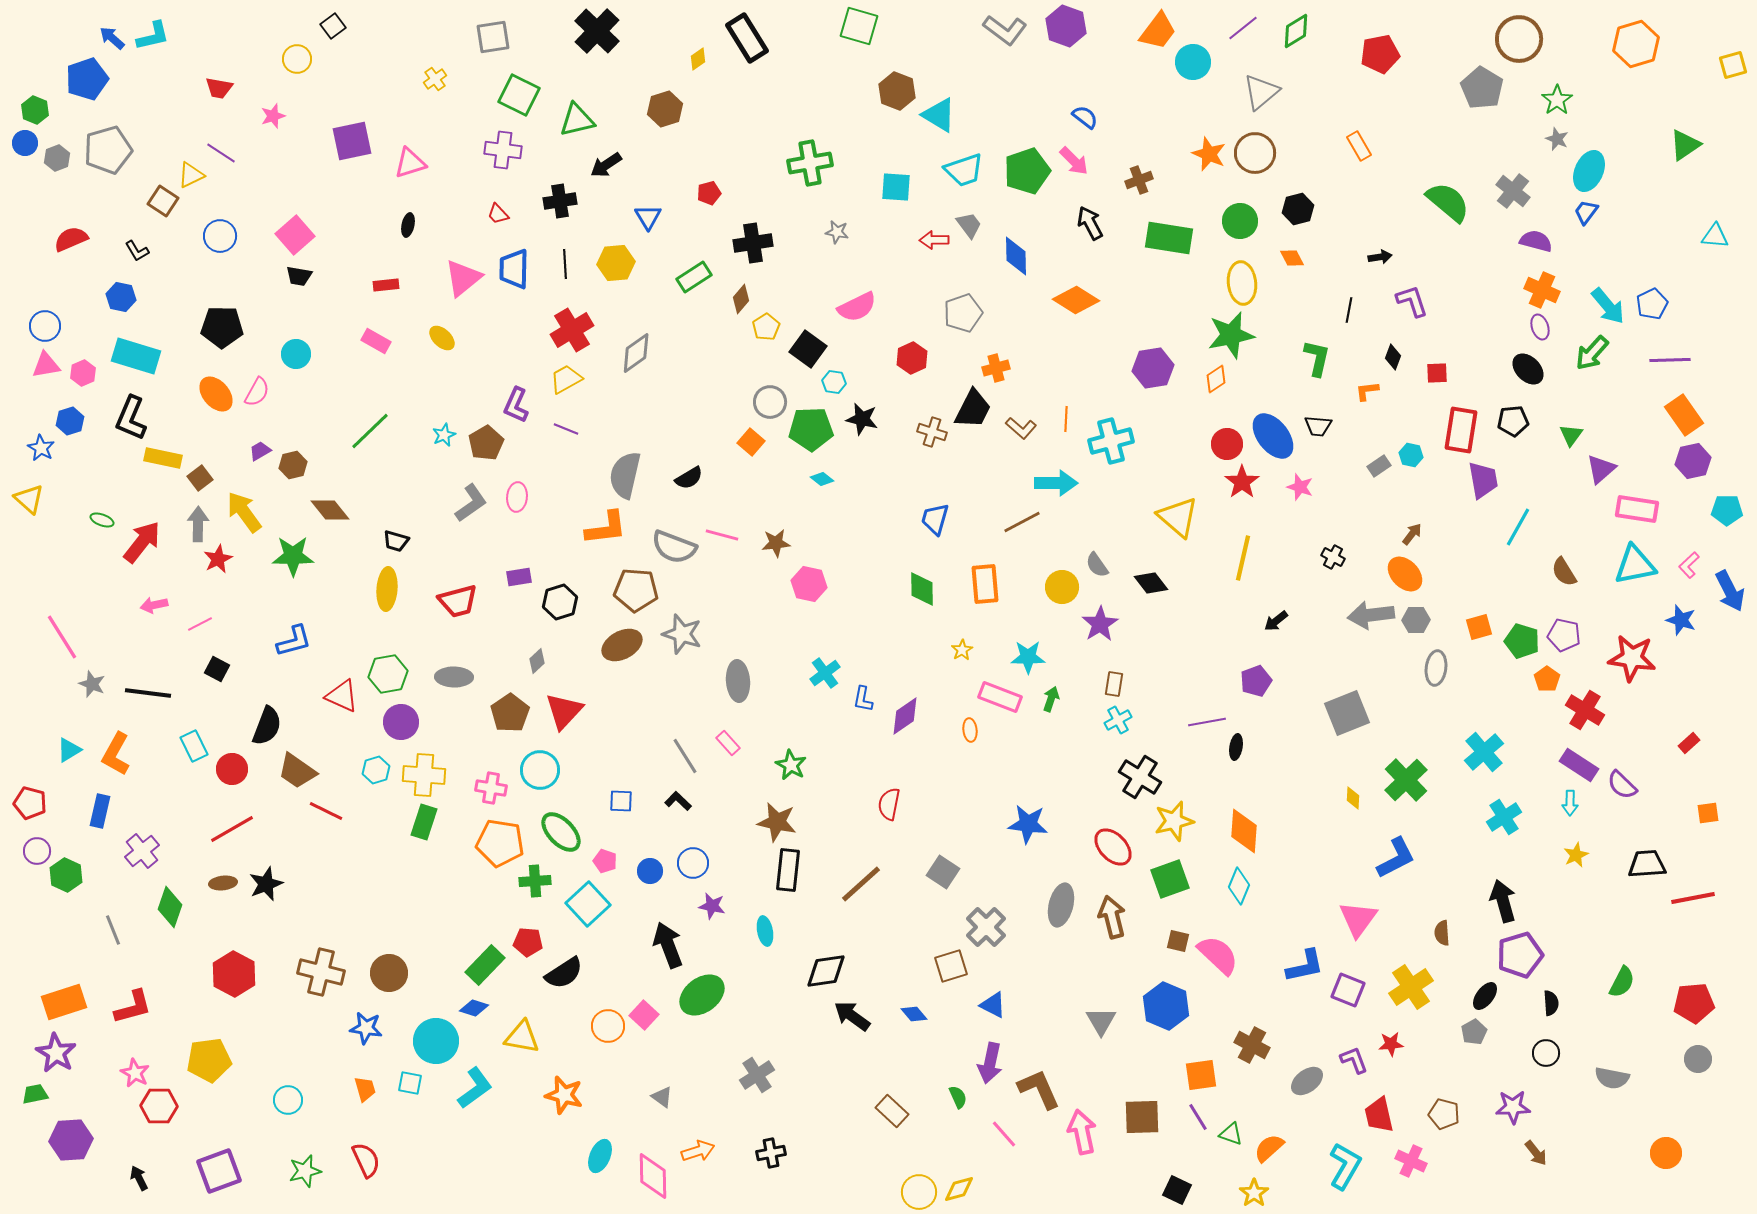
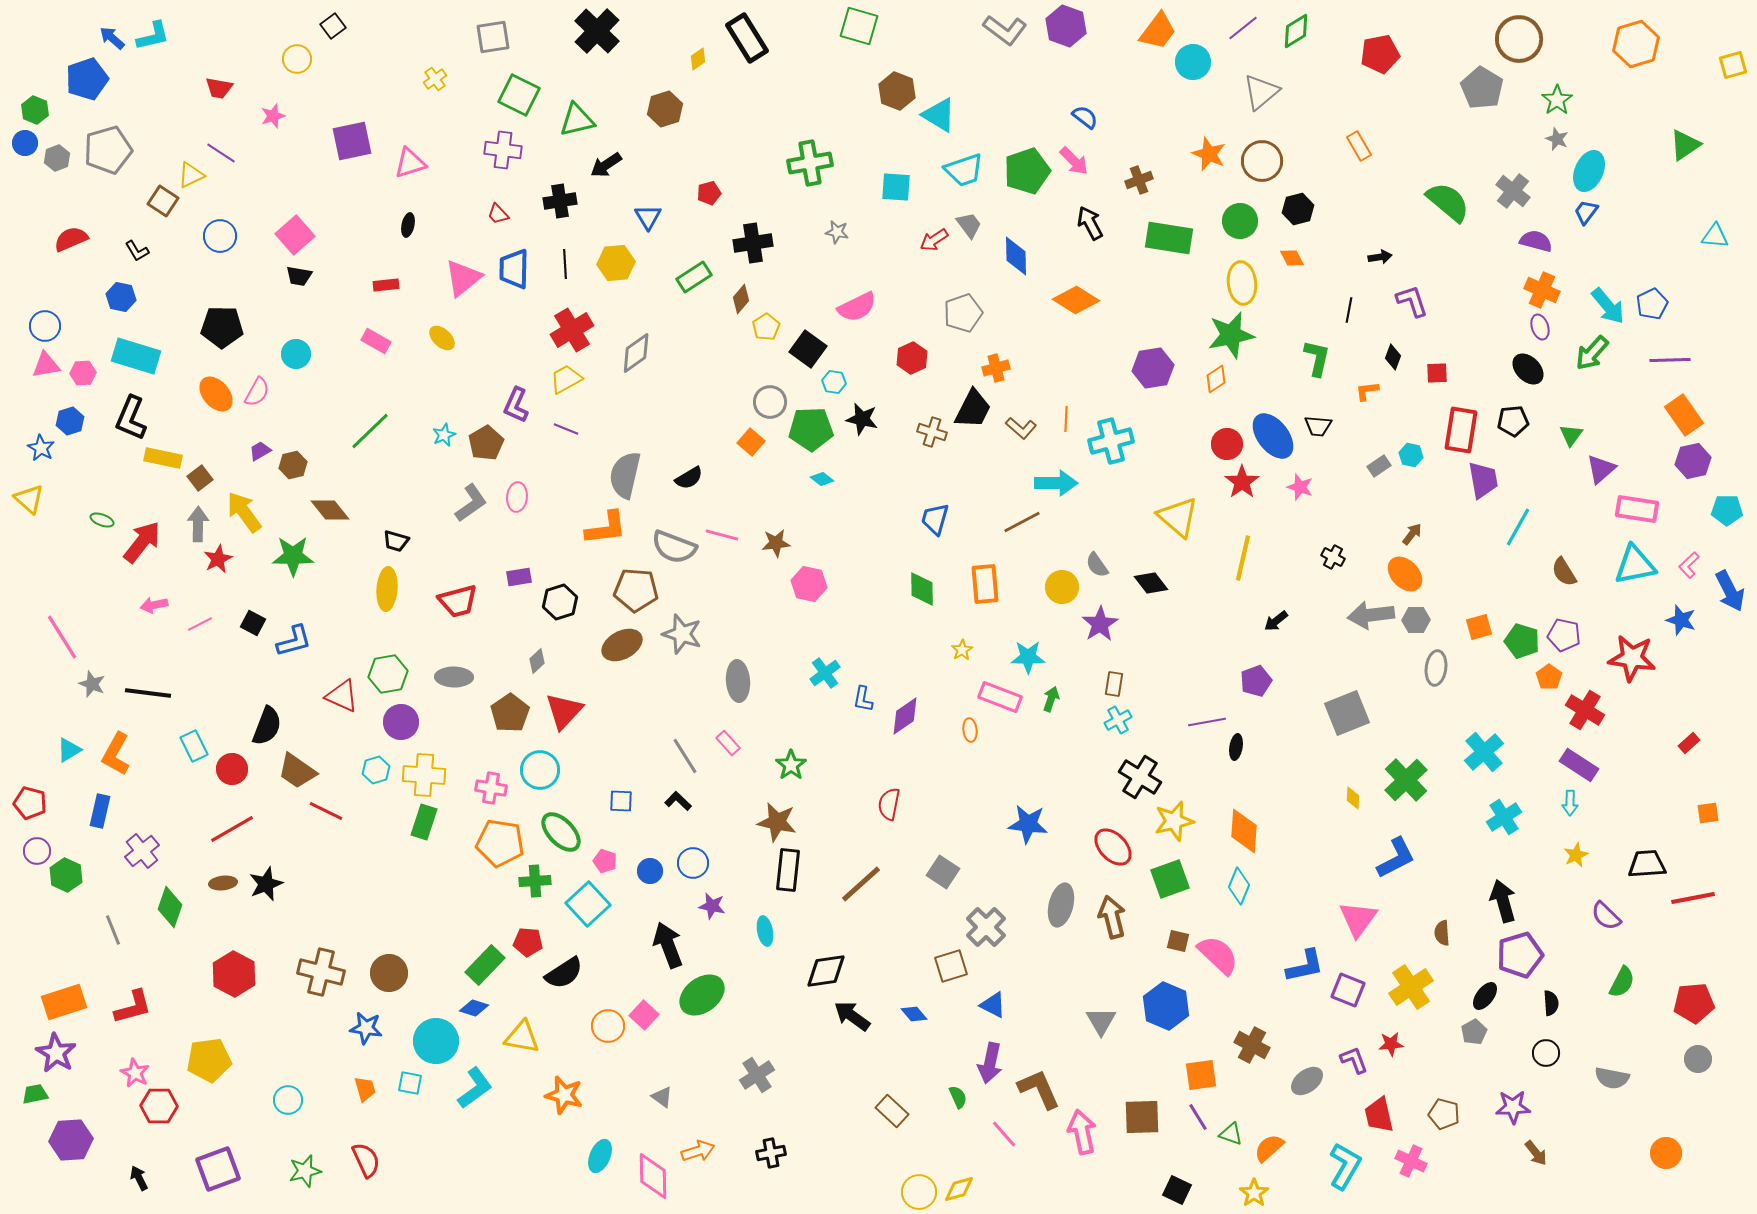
brown circle at (1255, 153): moved 7 px right, 8 px down
red arrow at (934, 240): rotated 32 degrees counterclockwise
pink hexagon at (83, 373): rotated 20 degrees clockwise
black square at (217, 669): moved 36 px right, 46 px up
orange pentagon at (1547, 679): moved 2 px right, 2 px up
green star at (791, 765): rotated 8 degrees clockwise
purple semicircle at (1622, 785): moved 16 px left, 131 px down
purple square at (219, 1171): moved 1 px left, 2 px up
